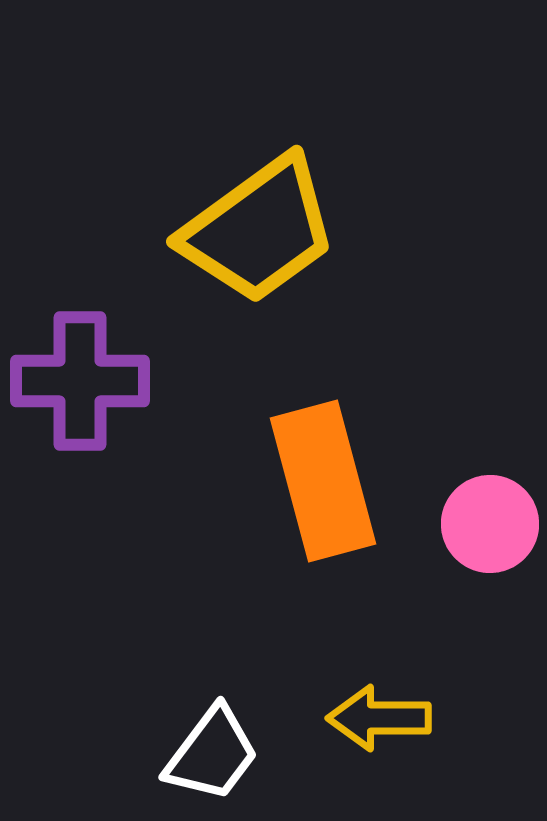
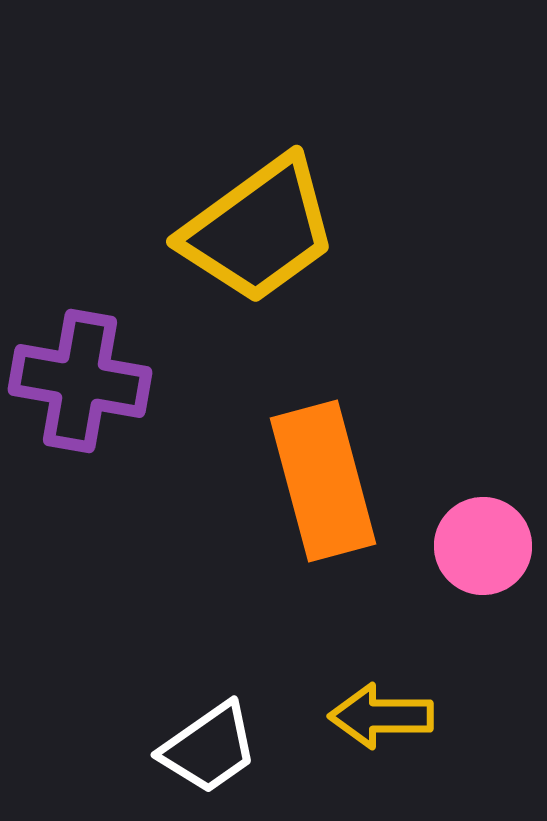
purple cross: rotated 10 degrees clockwise
pink circle: moved 7 px left, 22 px down
yellow arrow: moved 2 px right, 2 px up
white trapezoid: moved 3 px left, 6 px up; rotated 18 degrees clockwise
